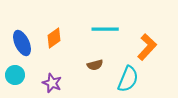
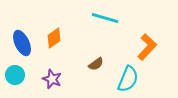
cyan line: moved 11 px up; rotated 16 degrees clockwise
brown semicircle: moved 1 px right, 1 px up; rotated 21 degrees counterclockwise
purple star: moved 4 px up
